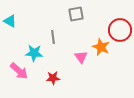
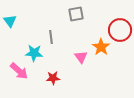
cyan triangle: rotated 24 degrees clockwise
gray line: moved 2 px left
orange star: rotated 12 degrees clockwise
